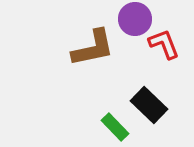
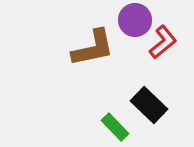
purple circle: moved 1 px down
red L-shape: moved 1 px left, 2 px up; rotated 72 degrees clockwise
